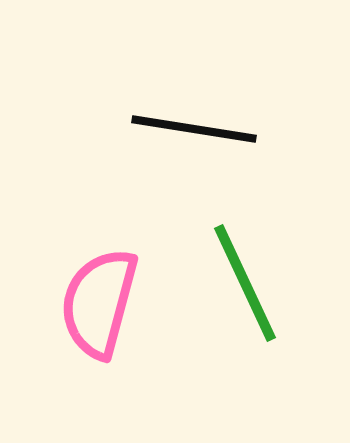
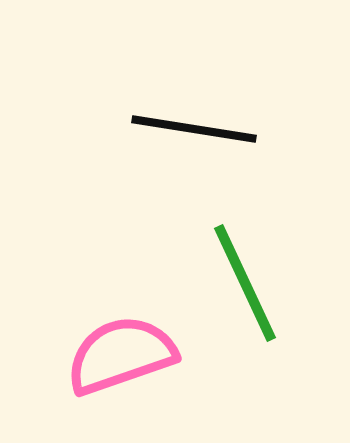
pink semicircle: moved 22 px right, 52 px down; rotated 56 degrees clockwise
